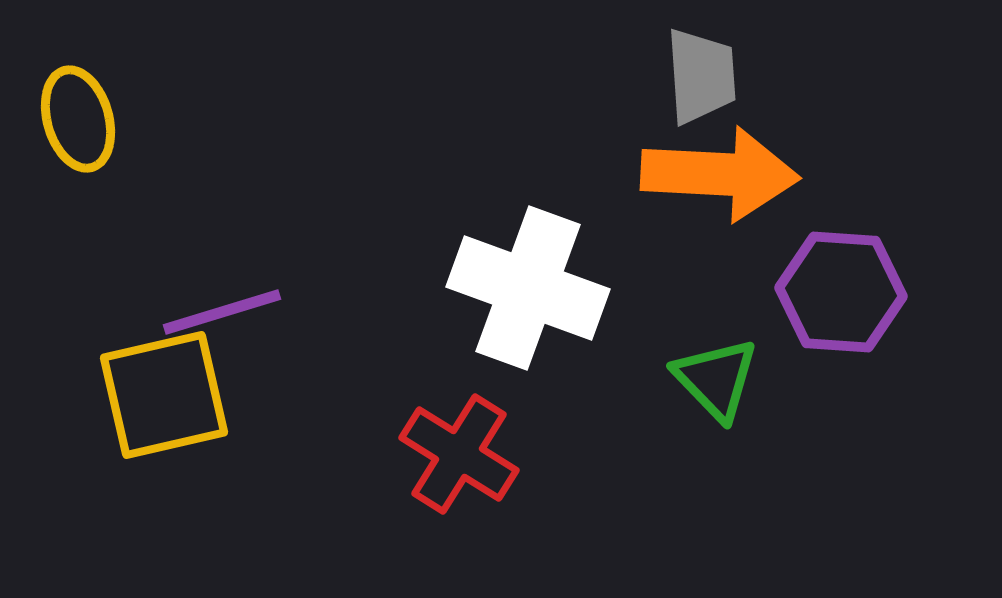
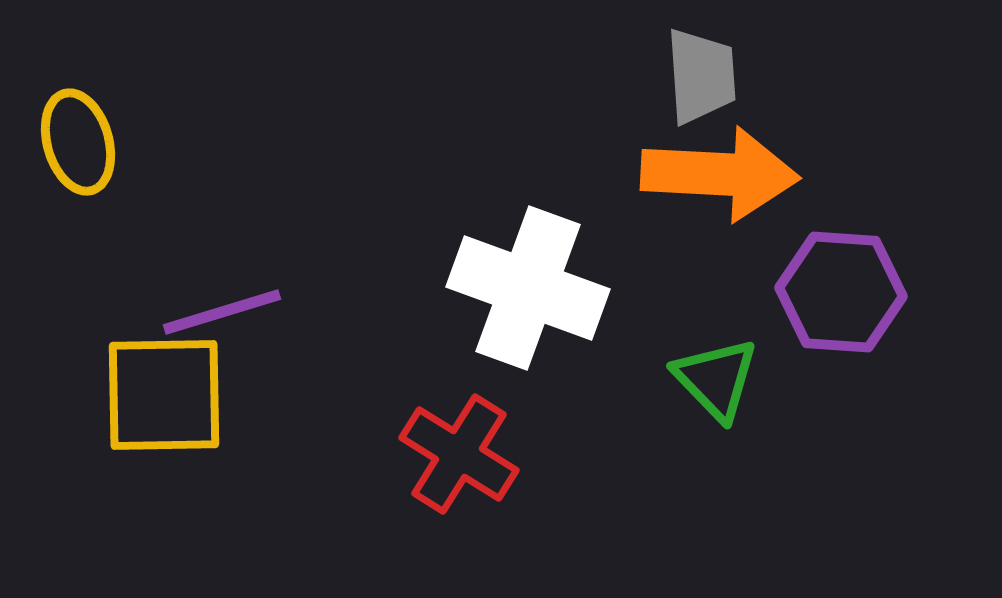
yellow ellipse: moved 23 px down
yellow square: rotated 12 degrees clockwise
